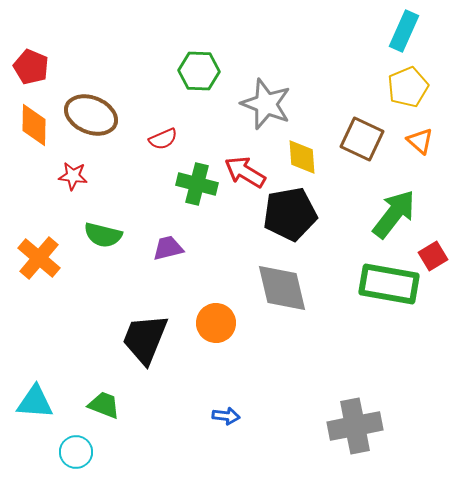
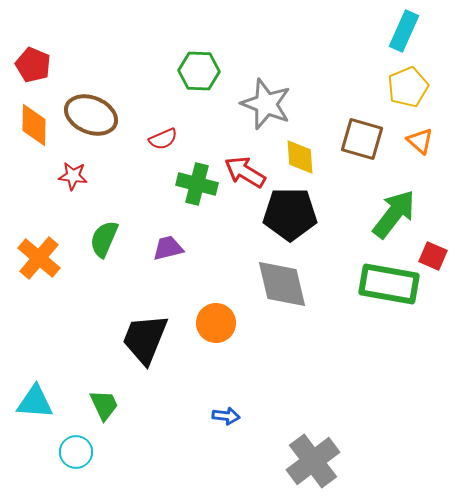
red pentagon: moved 2 px right, 2 px up
brown square: rotated 9 degrees counterclockwise
yellow diamond: moved 2 px left
black pentagon: rotated 10 degrees clockwise
green semicircle: moved 1 px right, 4 px down; rotated 99 degrees clockwise
red square: rotated 36 degrees counterclockwise
gray diamond: moved 4 px up
green trapezoid: rotated 44 degrees clockwise
gray cross: moved 42 px left, 35 px down; rotated 26 degrees counterclockwise
